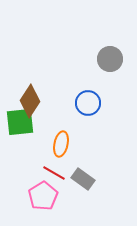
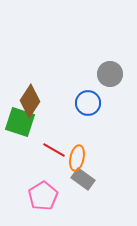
gray circle: moved 15 px down
green square: rotated 24 degrees clockwise
orange ellipse: moved 16 px right, 14 px down
red line: moved 23 px up
